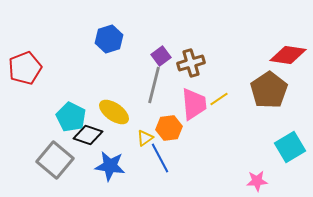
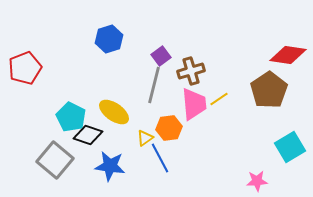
brown cross: moved 8 px down
